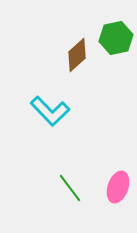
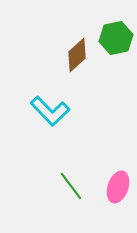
green line: moved 1 px right, 2 px up
